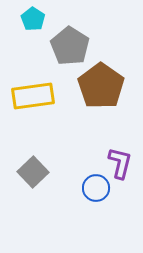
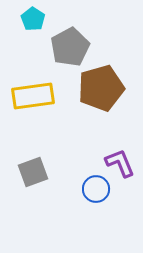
gray pentagon: moved 1 px down; rotated 12 degrees clockwise
brown pentagon: moved 2 px down; rotated 21 degrees clockwise
purple L-shape: rotated 36 degrees counterclockwise
gray square: rotated 24 degrees clockwise
blue circle: moved 1 px down
